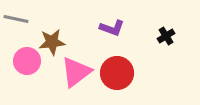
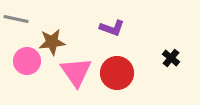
black cross: moved 5 px right, 22 px down; rotated 18 degrees counterclockwise
pink triangle: rotated 28 degrees counterclockwise
